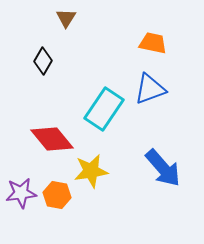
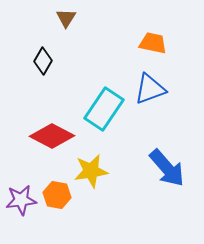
red diamond: moved 3 px up; rotated 24 degrees counterclockwise
blue arrow: moved 4 px right
purple star: moved 7 px down
